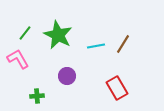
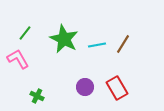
green star: moved 6 px right, 4 px down
cyan line: moved 1 px right, 1 px up
purple circle: moved 18 px right, 11 px down
green cross: rotated 32 degrees clockwise
